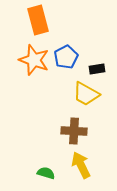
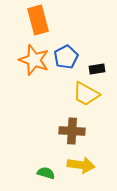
brown cross: moved 2 px left
yellow arrow: rotated 124 degrees clockwise
